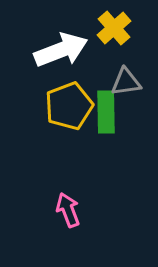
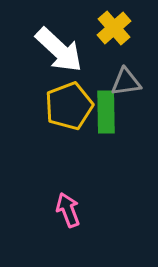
white arrow: moved 2 px left; rotated 64 degrees clockwise
